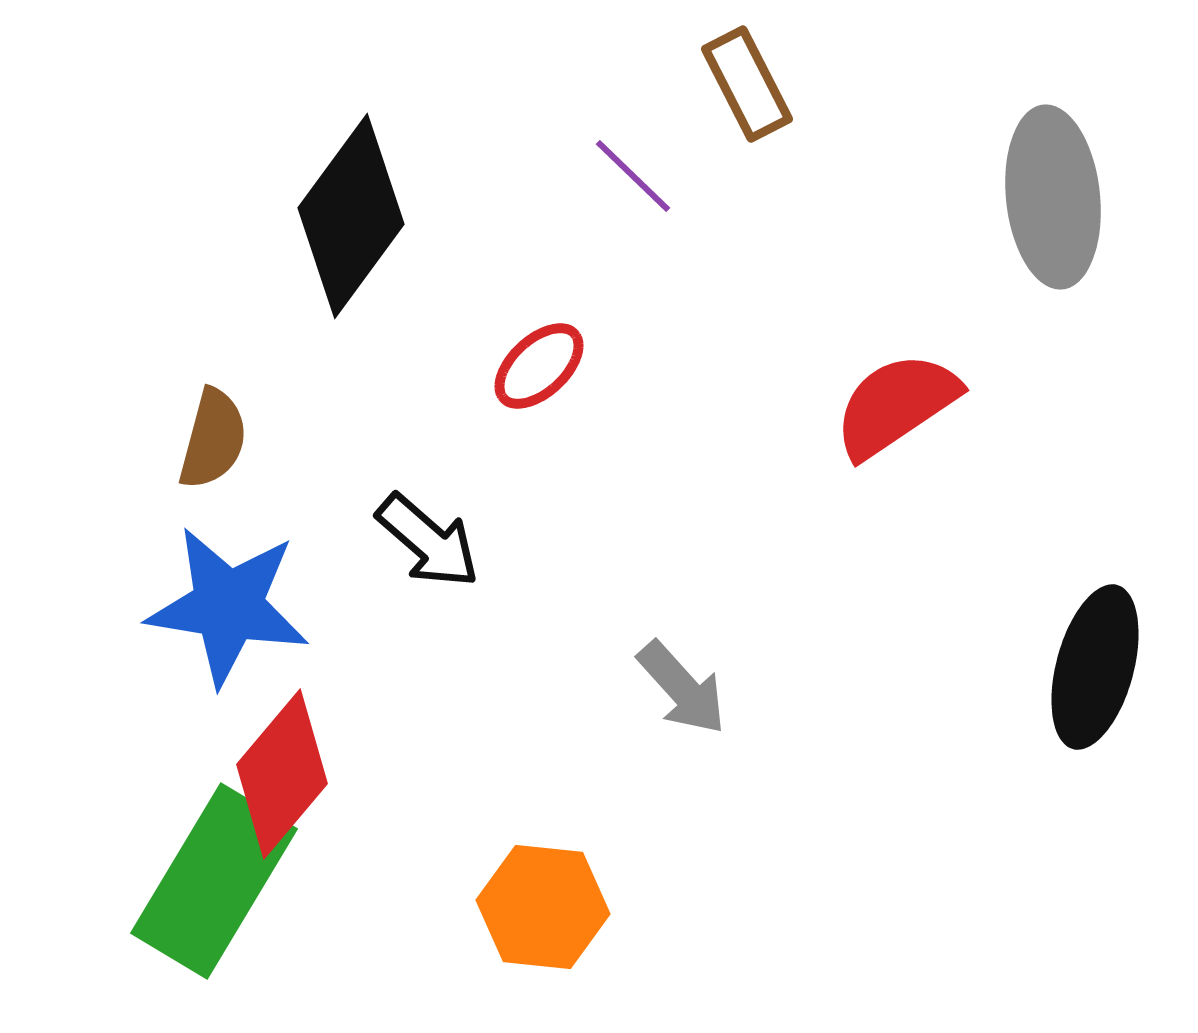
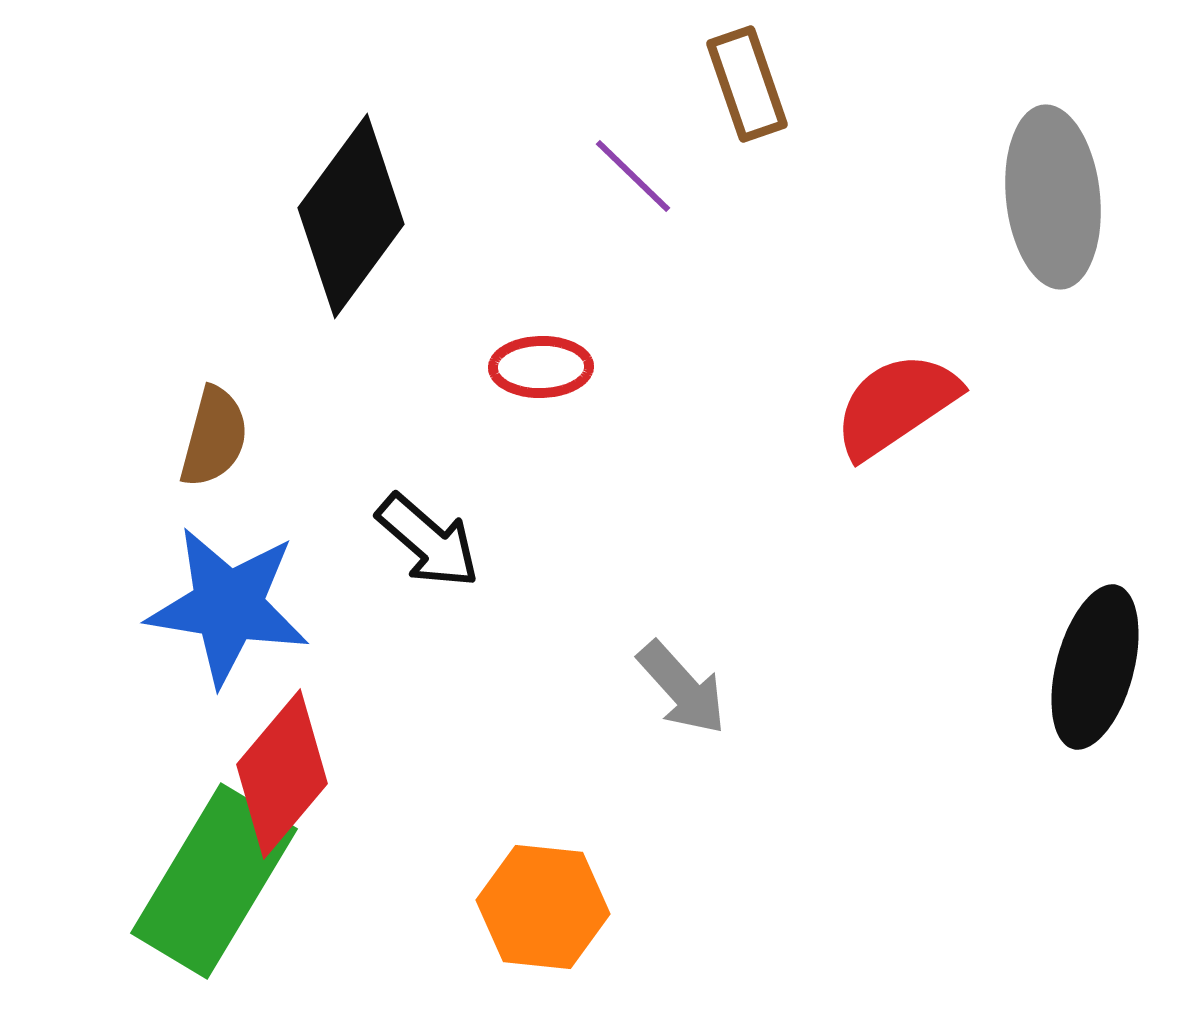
brown rectangle: rotated 8 degrees clockwise
red ellipse: moved 2 px right, 1 px down; rotated 42 degrees clockwise
brown semicircle: moved 1 px right, 2 px up
